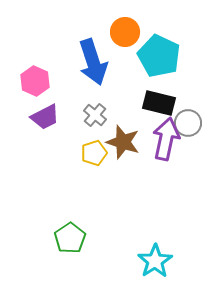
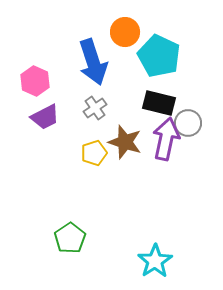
gray cross: moved 7 px up; rotated 15 degrees clockwise
brown star: moved 2 px right
